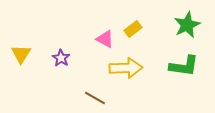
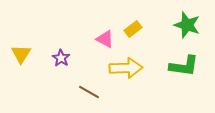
green star: rotated 28 degrees counterclockwise
brown line: moved 6 px left, 6 px up
